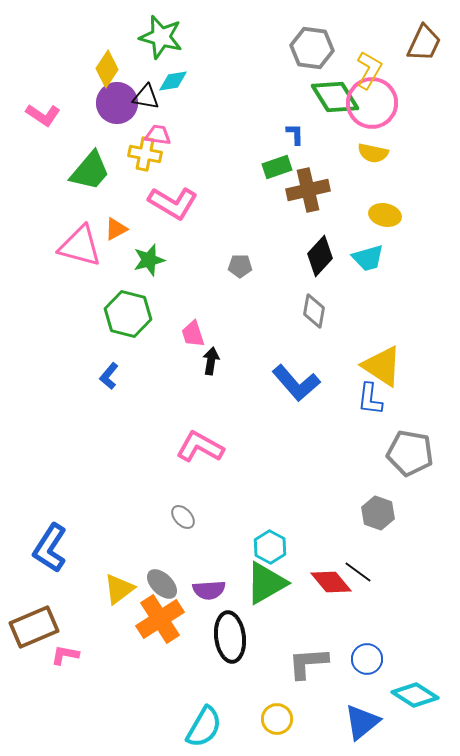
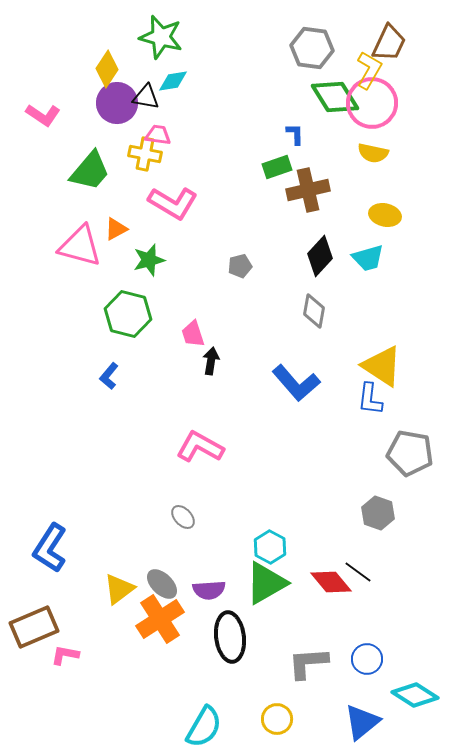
brown trapezoid at (424, 43): moved 35 px left
gray pentagon at (240, 266): rotated 15 degrees counterclockwise
